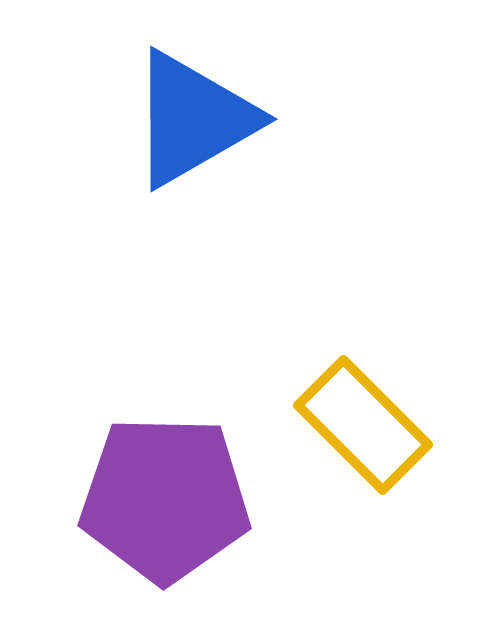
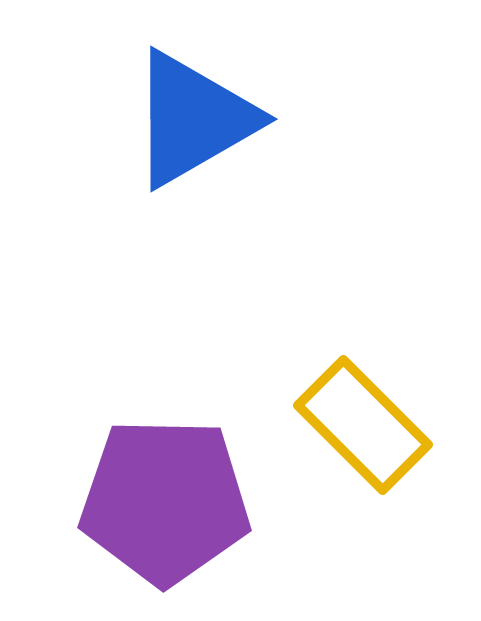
purple pentagon: moved 2 px down
